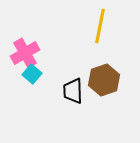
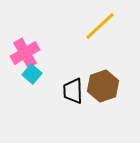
yellow line: rotated 36 degrees clockwise
brown hexagon: moved 1 px left, 6 px down
